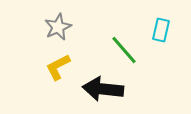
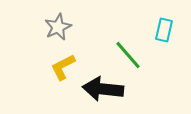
cyan rectangle: moved 3 px right
green line: moved 4 px right, 5 px down
yellow L-shape: moved 5 px right
